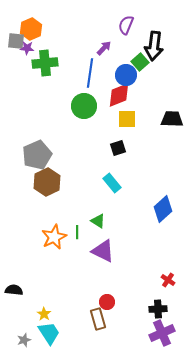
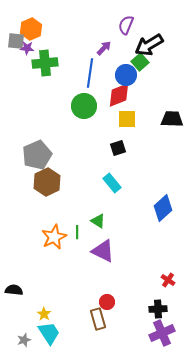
black arrow: moved 5 px left, 1 px up; rotated 52 degrees clockwise
blue diamond: moved 1 px up
